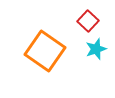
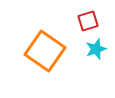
red square: rotated 30 degrees clockwise
